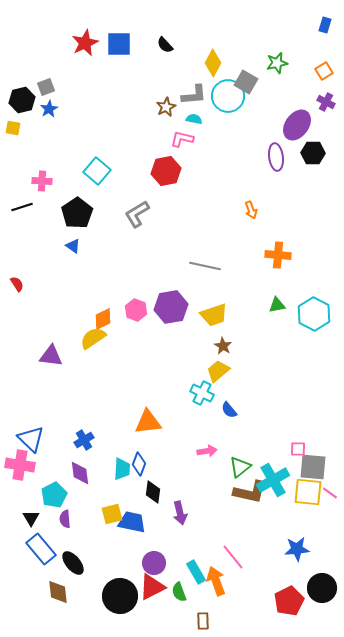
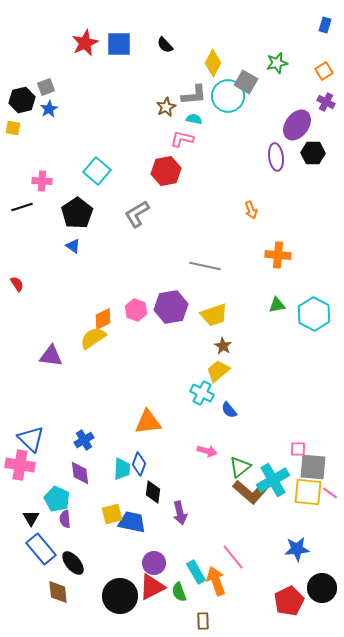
pink arrow at (207, 451): rotated 24 degrees clockwise
brown L-shape at (250, 492): rotated 28 degrees clockwise
cyan pentagon at (54, 495): moved 3 px right, 4 px down; rotated 20 degrees counterclockwise
